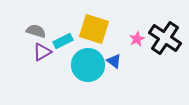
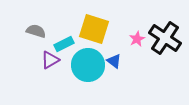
cyan rectangle: moved 1 px right, 3 px down
purple triangle: moved 8 px right, 8 px down
